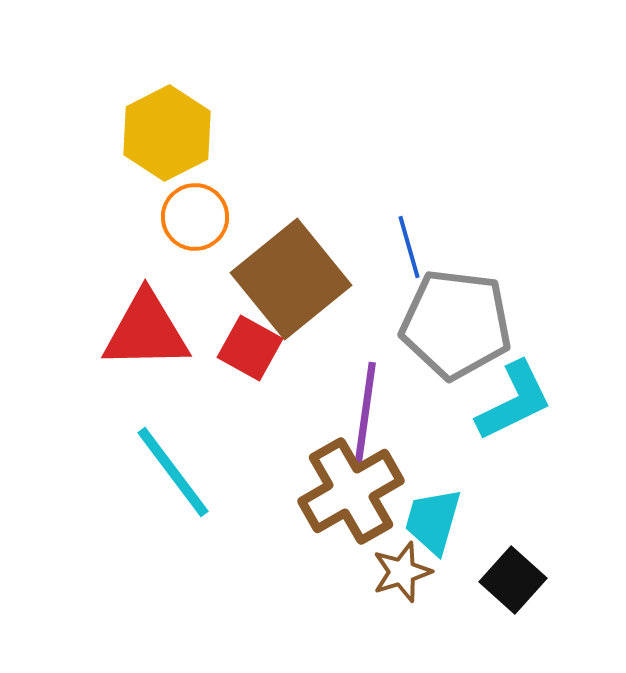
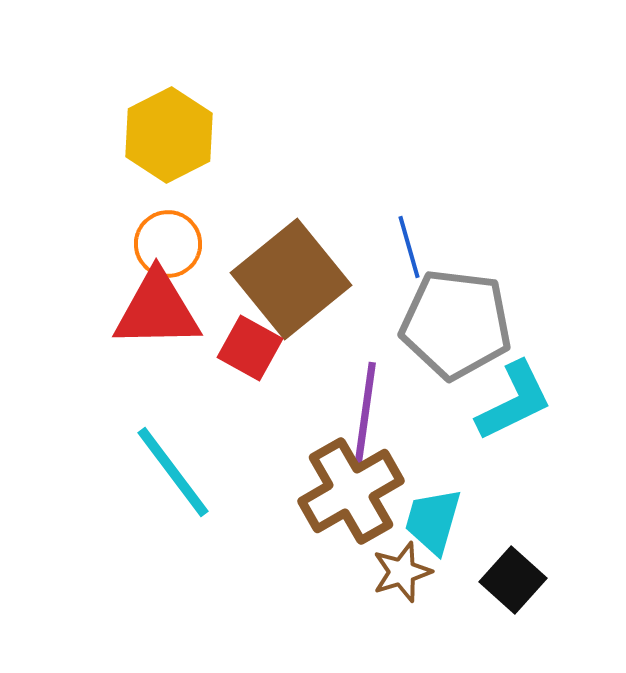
yellow hexagon: moved 2 px right, 2 px down
orange circle: moved 27 px left, 27 px down
red triangle: moved 11 px right, 21 px up
